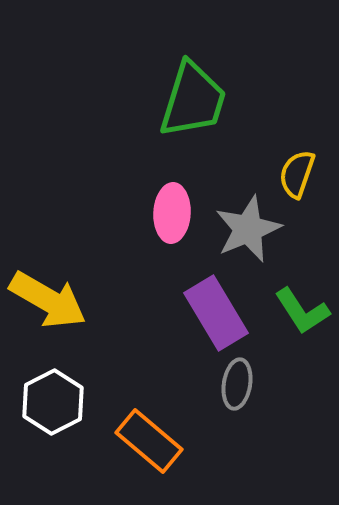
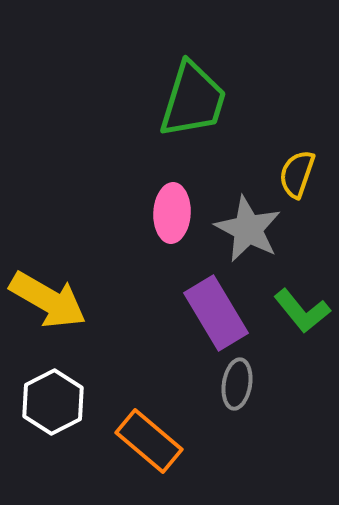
gray star: rotated 22 degrees counterclockwise
green L-shape: rotated 6 degrees counterclockwise
